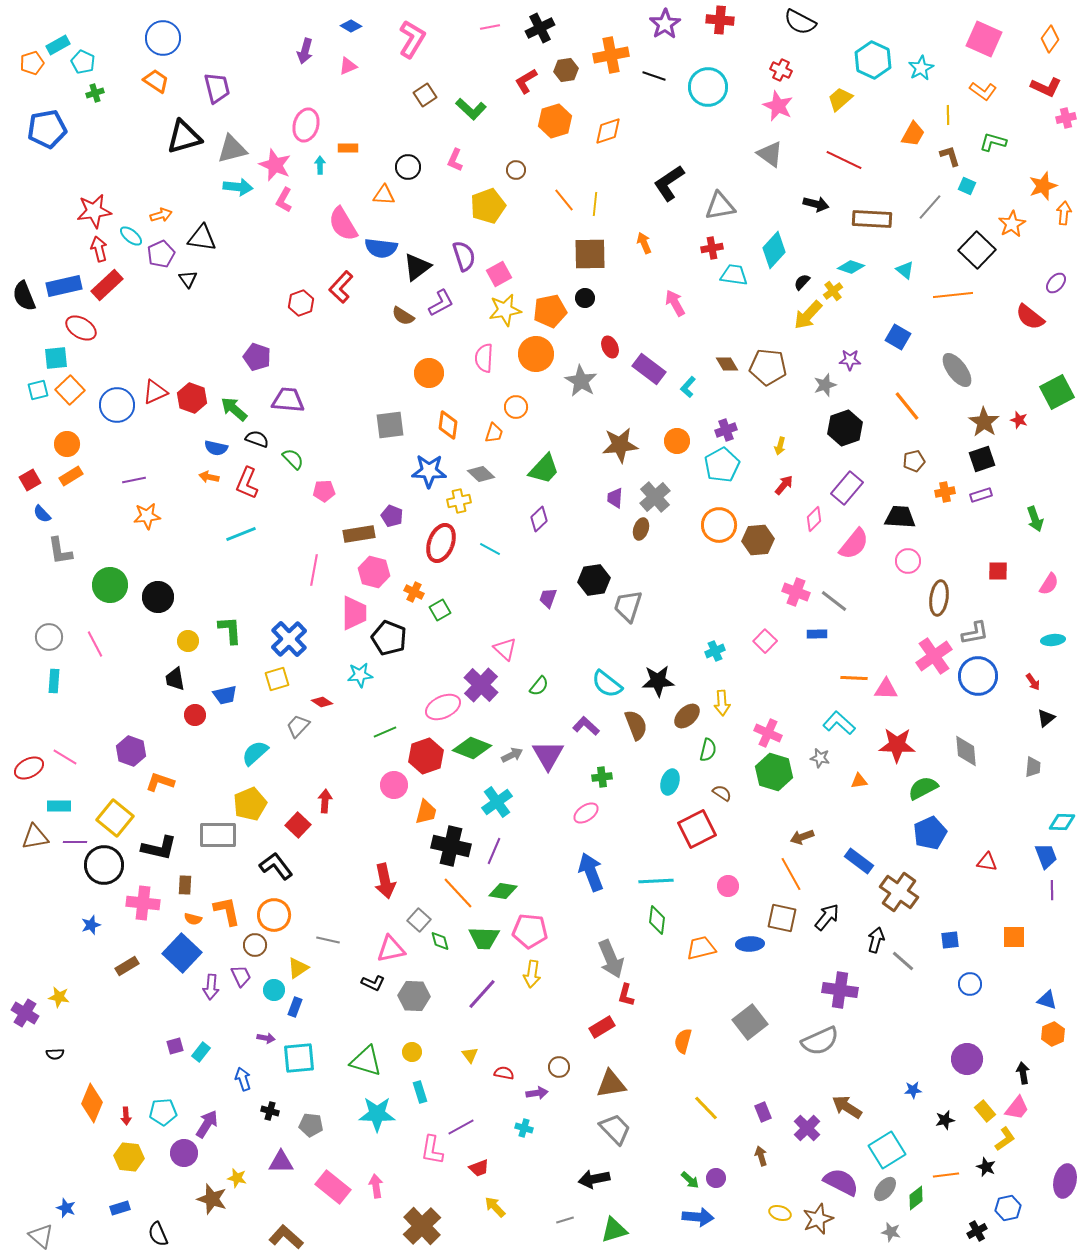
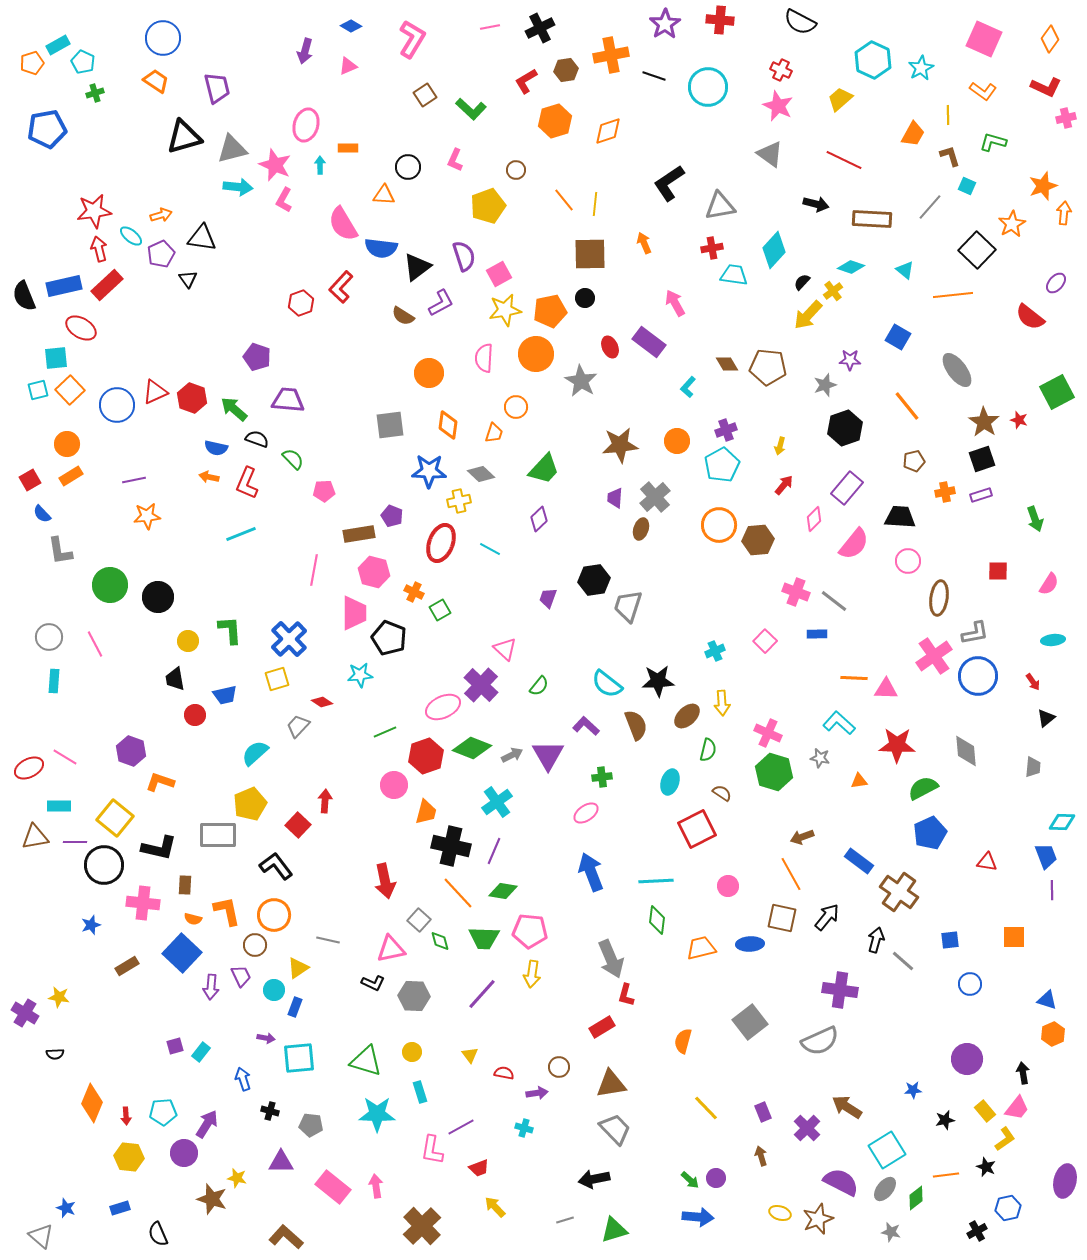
purple rectangle at (649, 369): moved 27 px up
